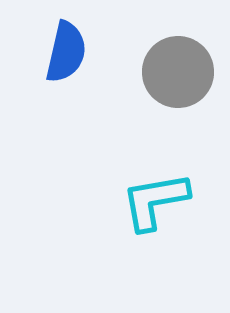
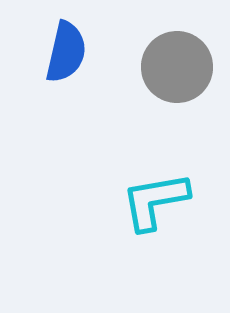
gray circle: moved 1 px left, 5 px up
